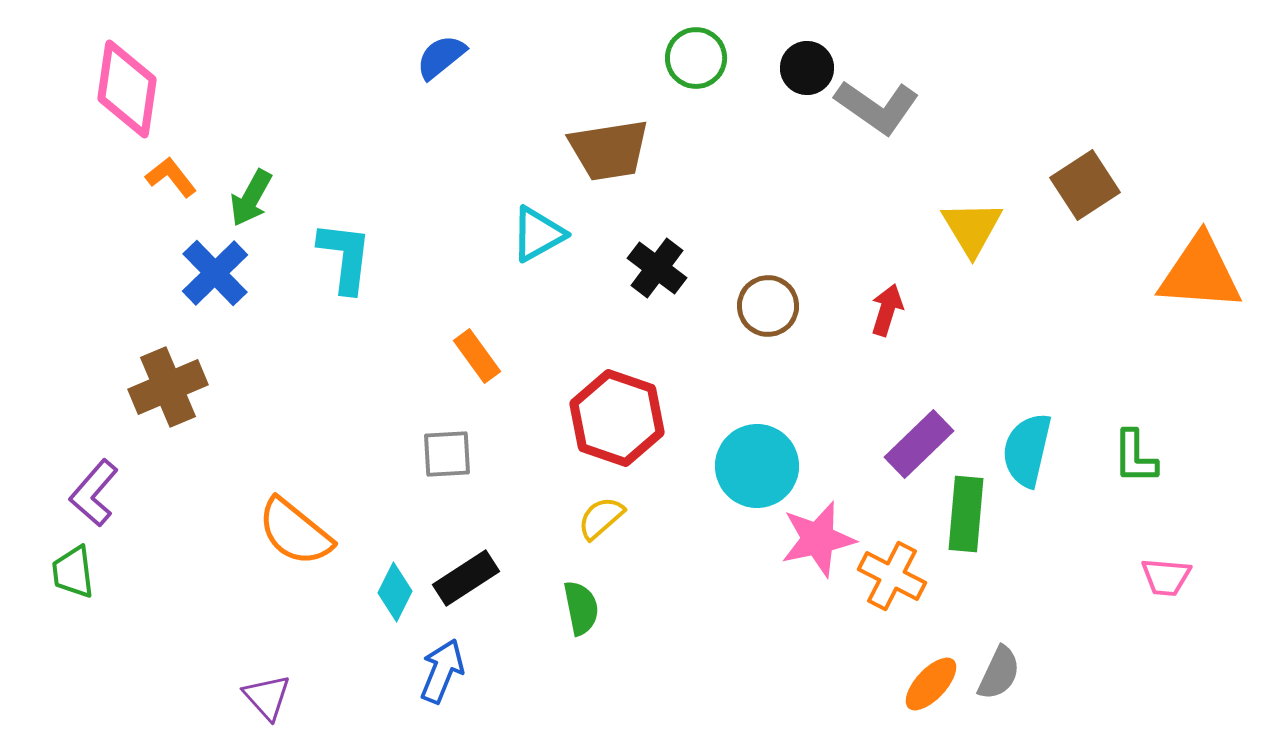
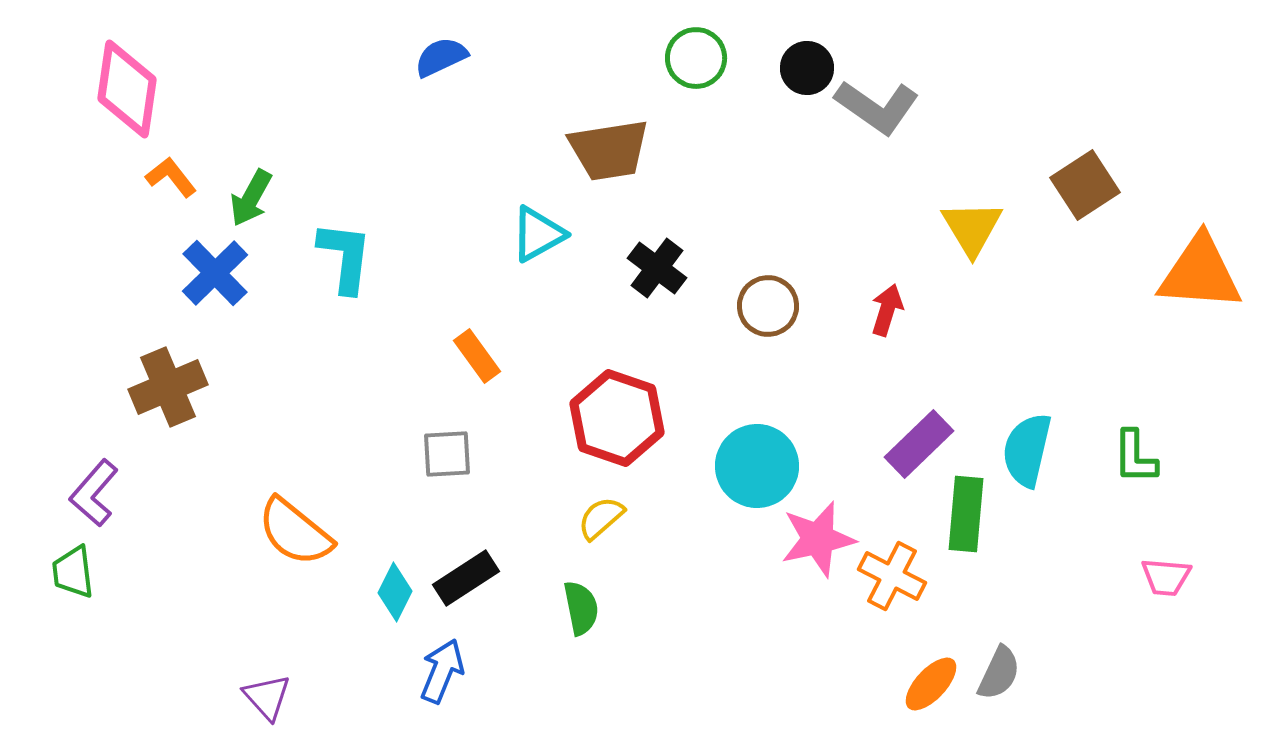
blue semicircle: rotated 14 degrees clockwise
